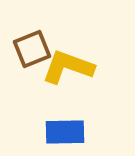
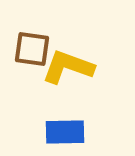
brown square: rotated 30 degrees clockwise
